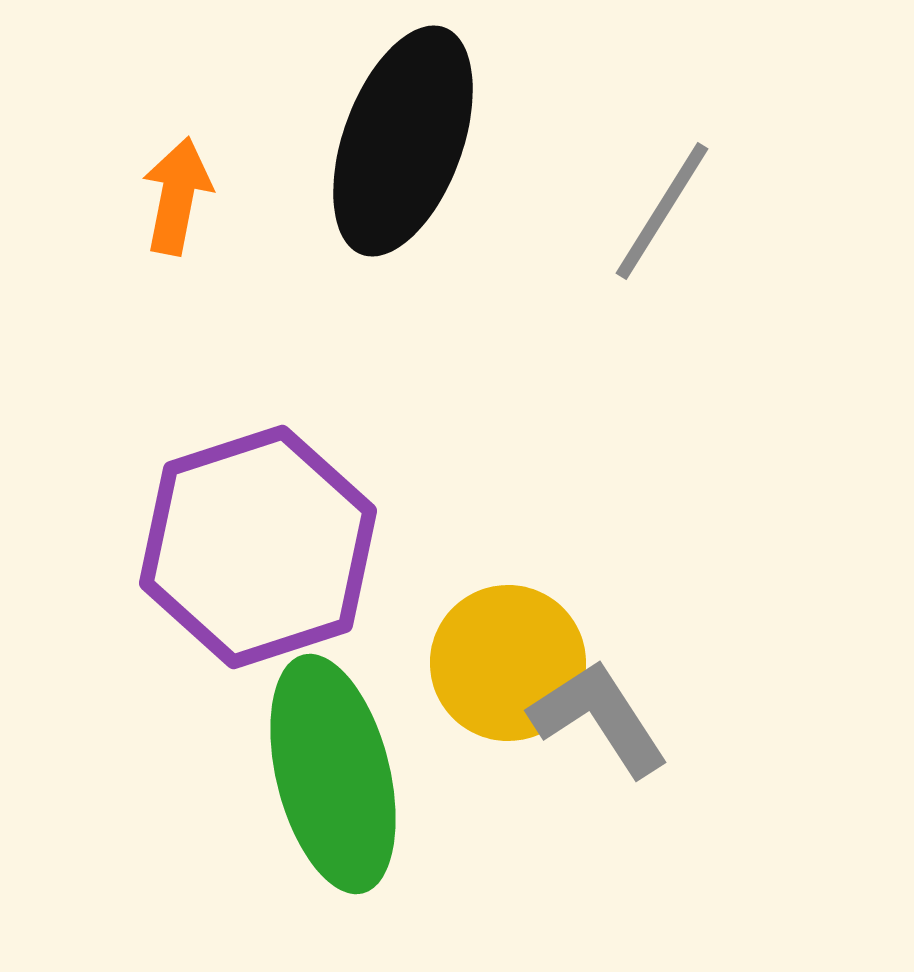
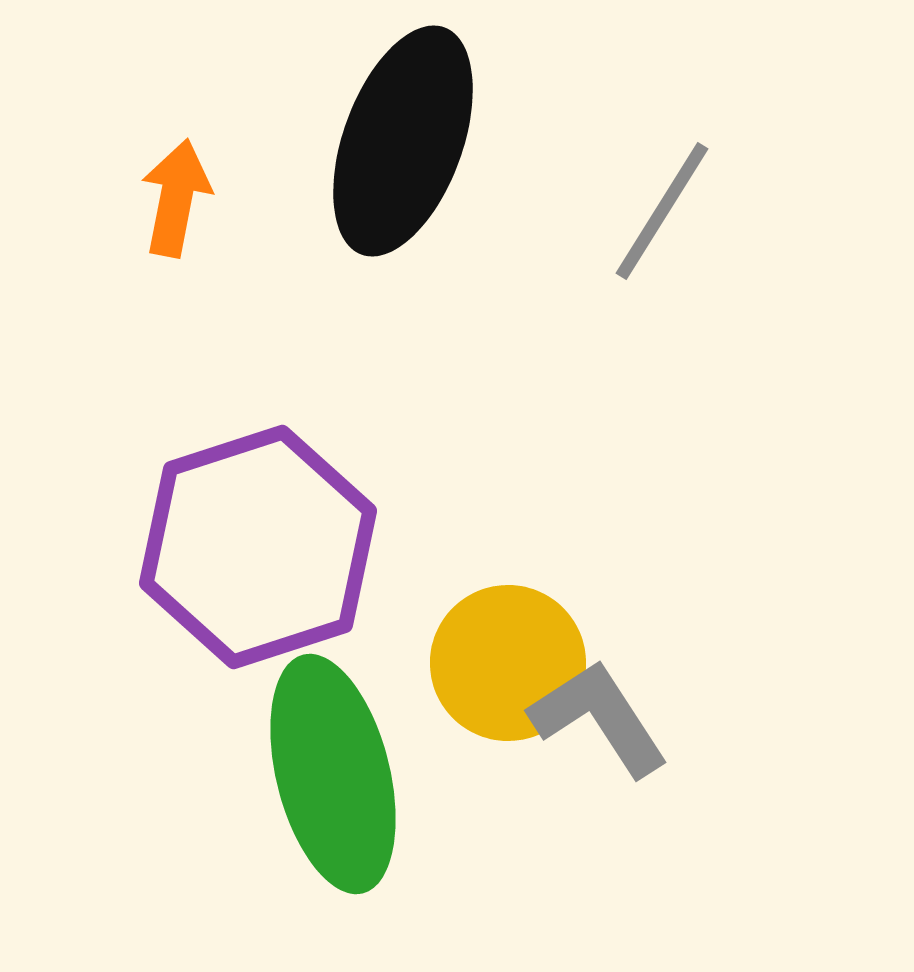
orange arrow: moved 1 px left, 2 px down
